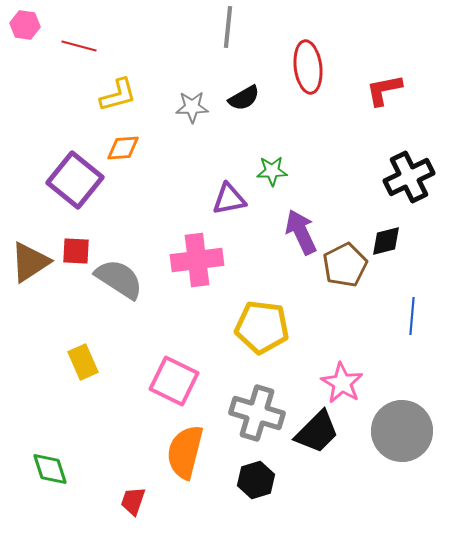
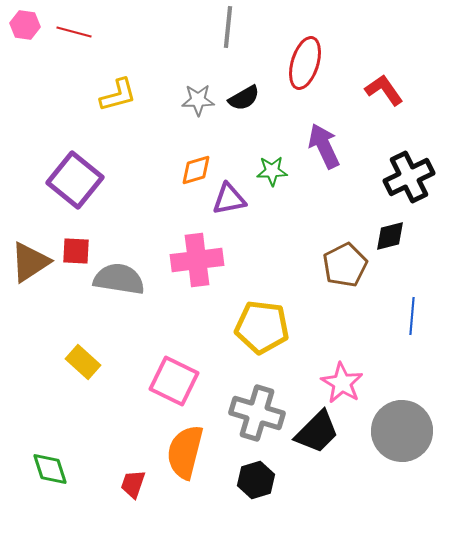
red line: moved 5 px left, 14 px up
red ellipse: moved 3 px left, 4 px up; rotated 24 degrees clockwise
red L-shape: rotated 66 degrees clockwise
gray star: moved 6 px right, 7 px up
orange diamond: moved 73 px right, 22 px down; rotated 12 degrees counterclockwise
purple arrow: moved 23 px right, 86 px up
black diamond: moved 4 px right, 5 px up
gray semicircle: rotated 24 degrees counterclockwise
yellow rectangle: rotated 24 degrees counterclockwise
red trapezoid: moved 17 px up
